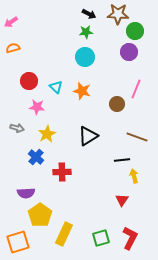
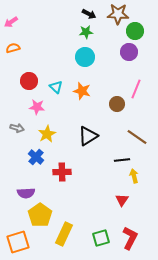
brown line: rotated 15 degrees clockwise
